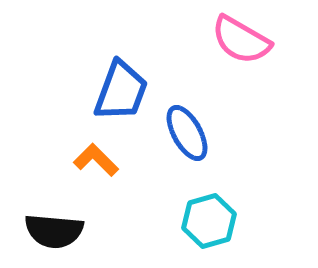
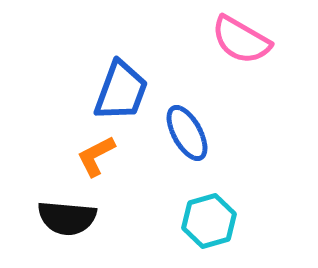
orange L-shape: moved 4 px up; rotated 72 degrees counterclockwise
black semicircle: moved 13 px right, 13 px up
